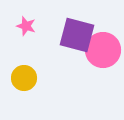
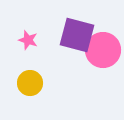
pink star: moved 2 px right, 14 px down
yellow circle: moved 6 px right, 5 px down
